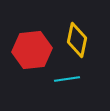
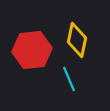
cyan line: moved 2 px right; rotated 75 degrees clockwise
